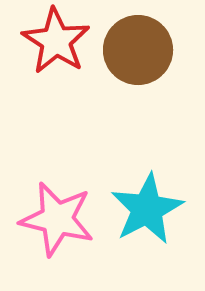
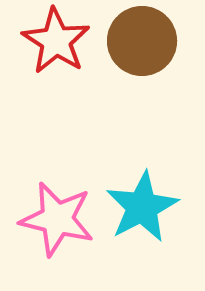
brown circle: moved 4 px right, 9 px up
cyan star: moved 5 px left, 2 px up
